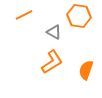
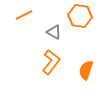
orange hexagon: moved 1 px right
orange L-shape: moved 1 px left; rotated 20 degrees counterclockwise
